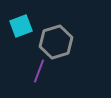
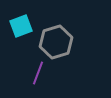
purple line: moved 1 px left, 2 px down
